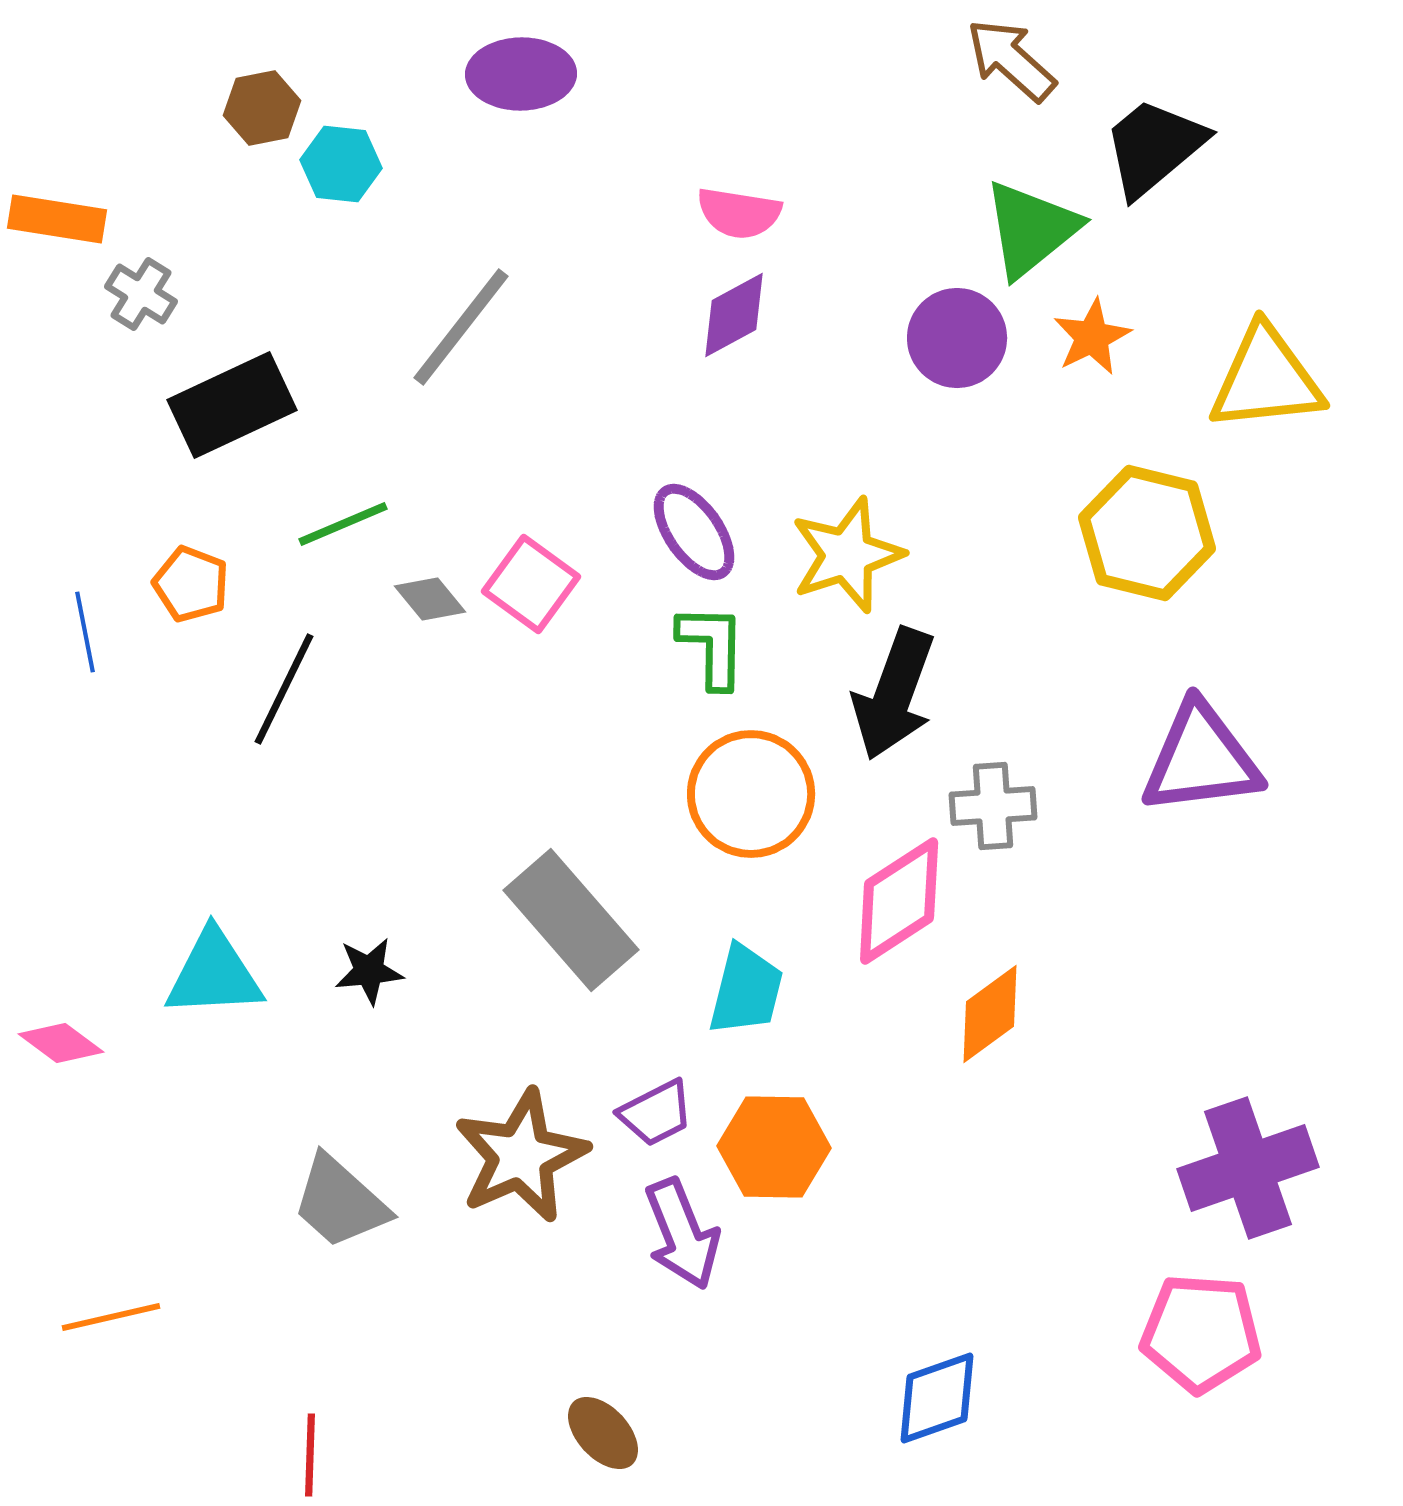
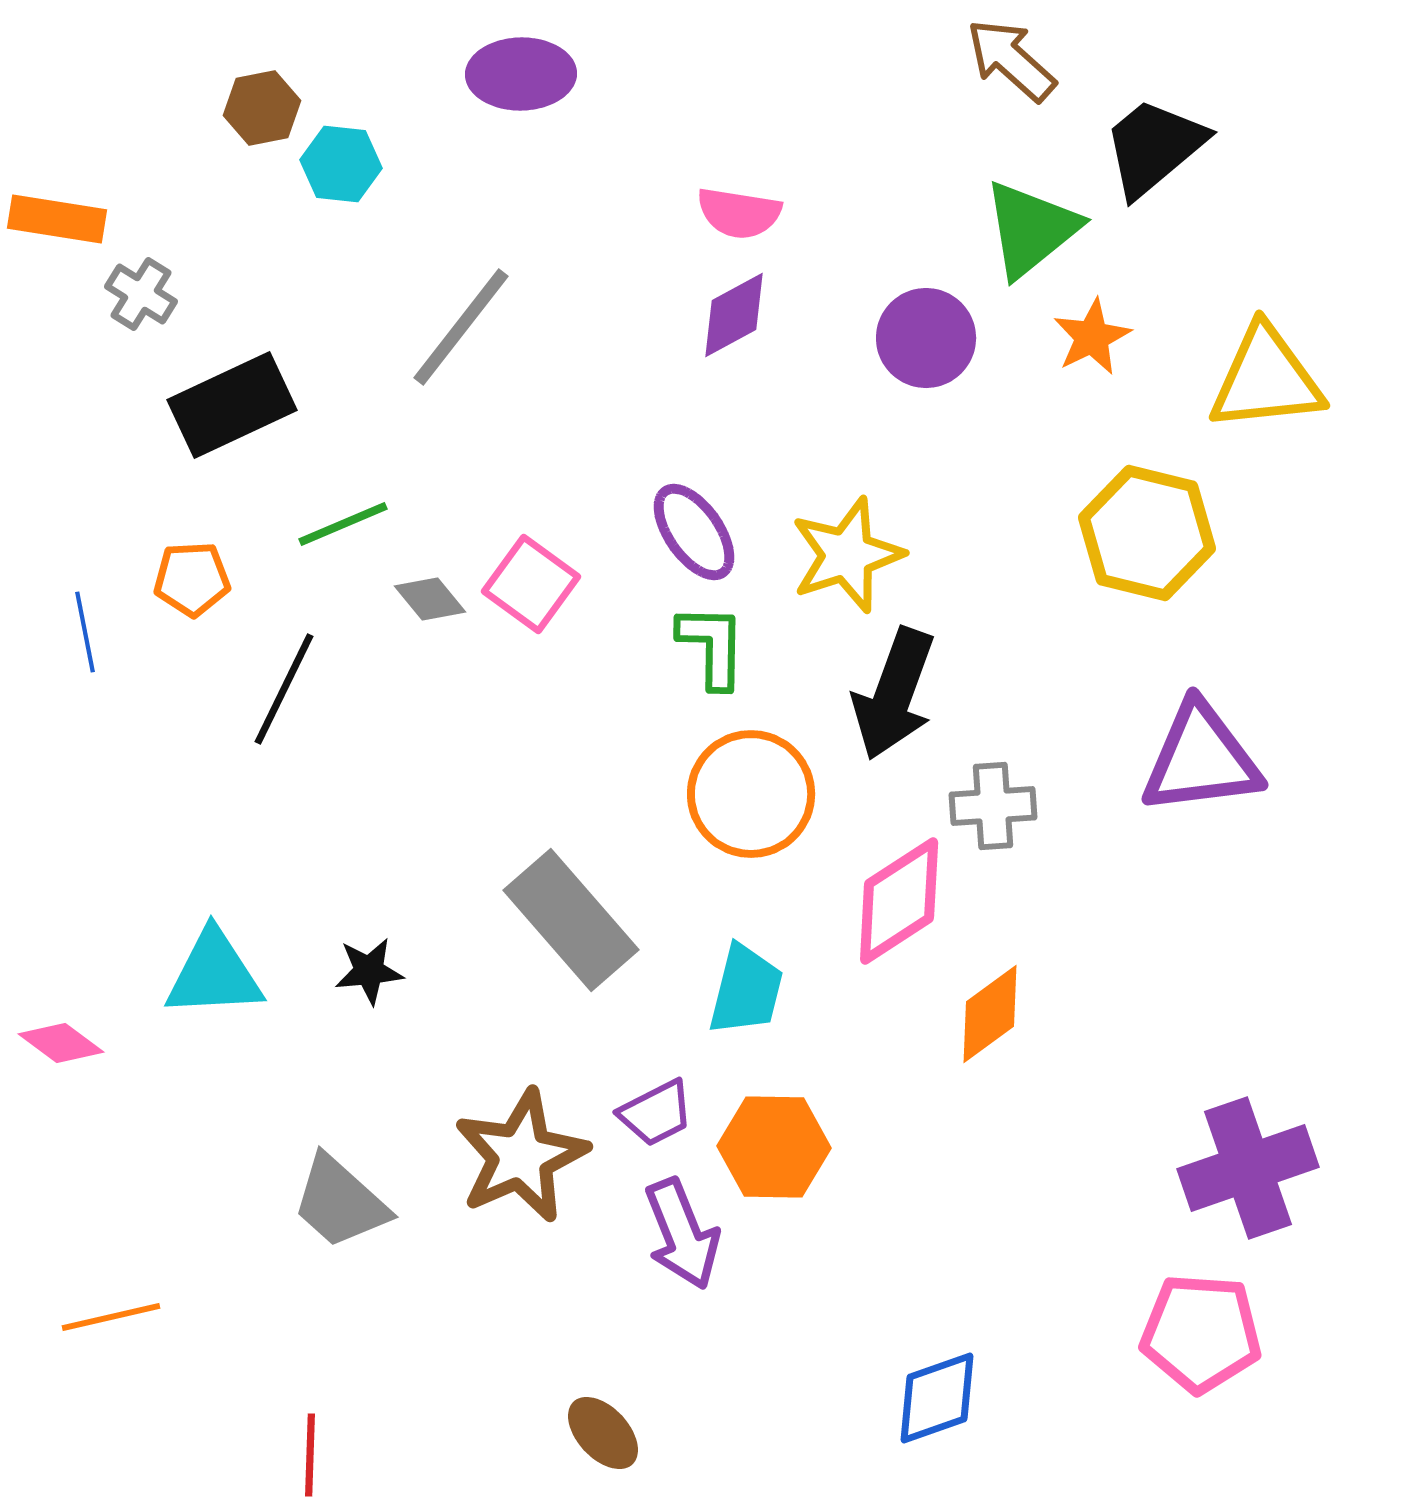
purple circle at (957, 338): moved 31 px left
orange pentagon at (191, 584): moved 1 px right, 5 px up; rotated 24 degrees counterclockwise
